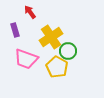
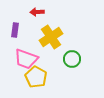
red arrow: moved 7 px right; rotated 56 degrees counterclockwise
purple rectangle: rotated 24 degrees clockwise
green circle: moved 4 px right, 8 px down
yellow pentagon: moved 21 px left, 10 px down
